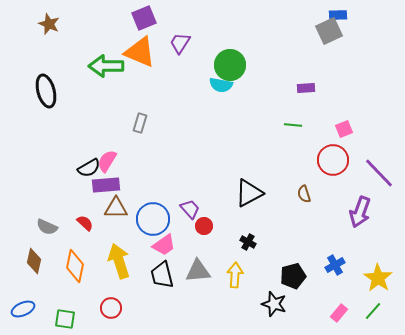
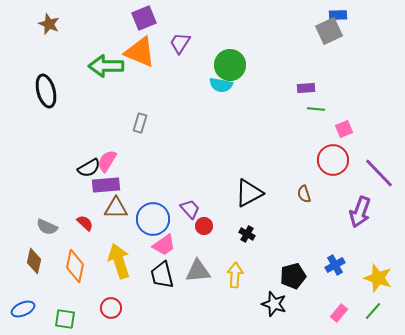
green line at (293, 125): moved 23 px right, 16 px up
black cross at (248, 242): moved 1 px left, 8 px up
yellow star at (378, 278): rotated 16 degrees counterclockwise
